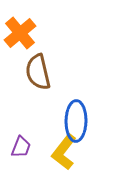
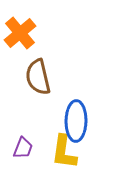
brown semicircle: moved 5 px down
purple trapezoid: moved 2 px right, 1 px down
yellow L-shape: rotated 30 degrees counterclockwise
